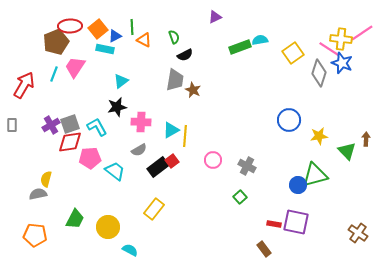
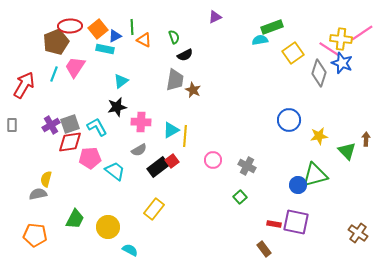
green rectangle at (240, 47): moved 32 px right, 20 px up
